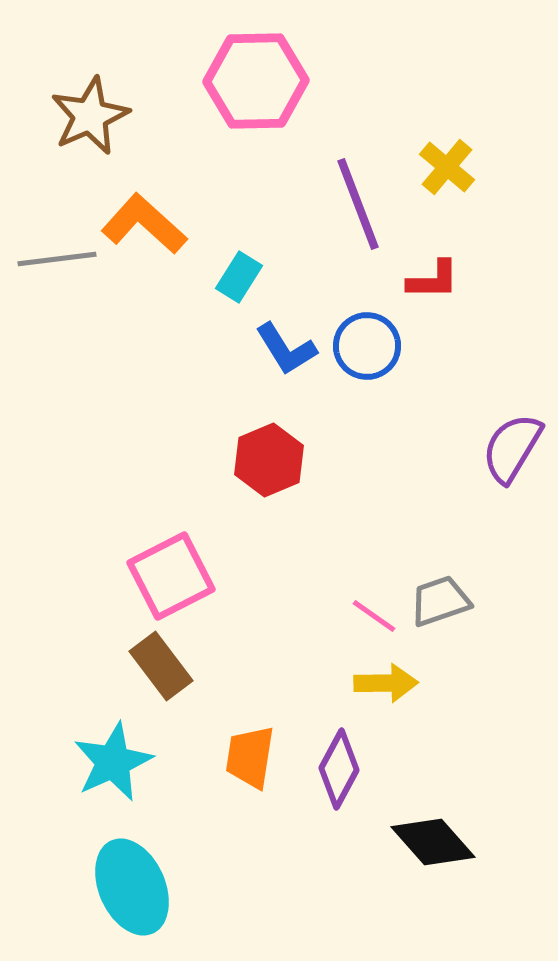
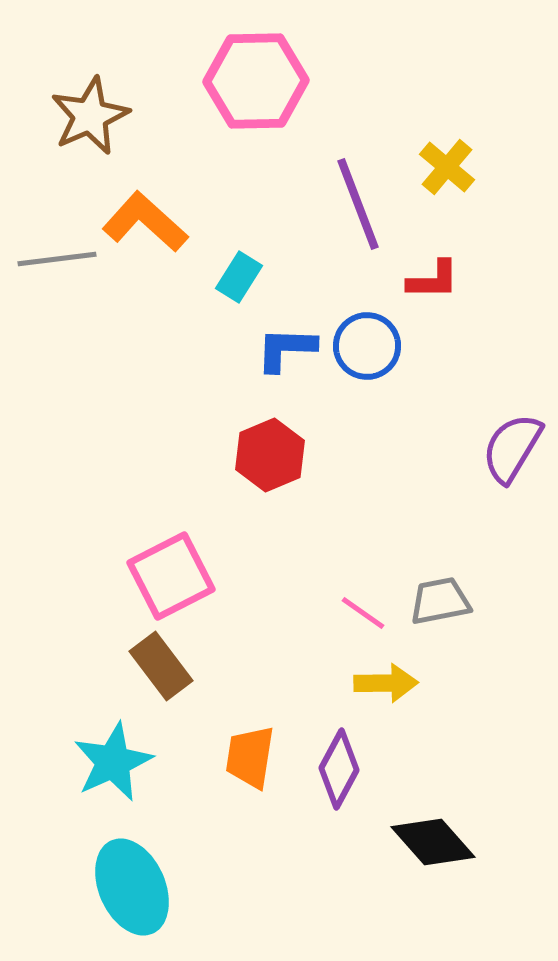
orange L-shape: moved 1 px right, 2 px up
blue L-shape: rotated 124 degrees clockwise
red hexagon: moved 1 px right, 5 px up
gray trapezoid: rotated 8 degrees clockwise
pink line: moved 11 px left, 3 px up
